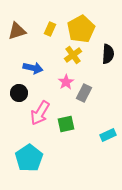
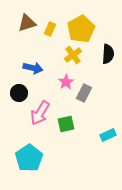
brown triangle: moved 10 px right, 8 px up
